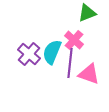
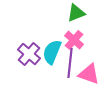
green triangle: moved 11 px left
